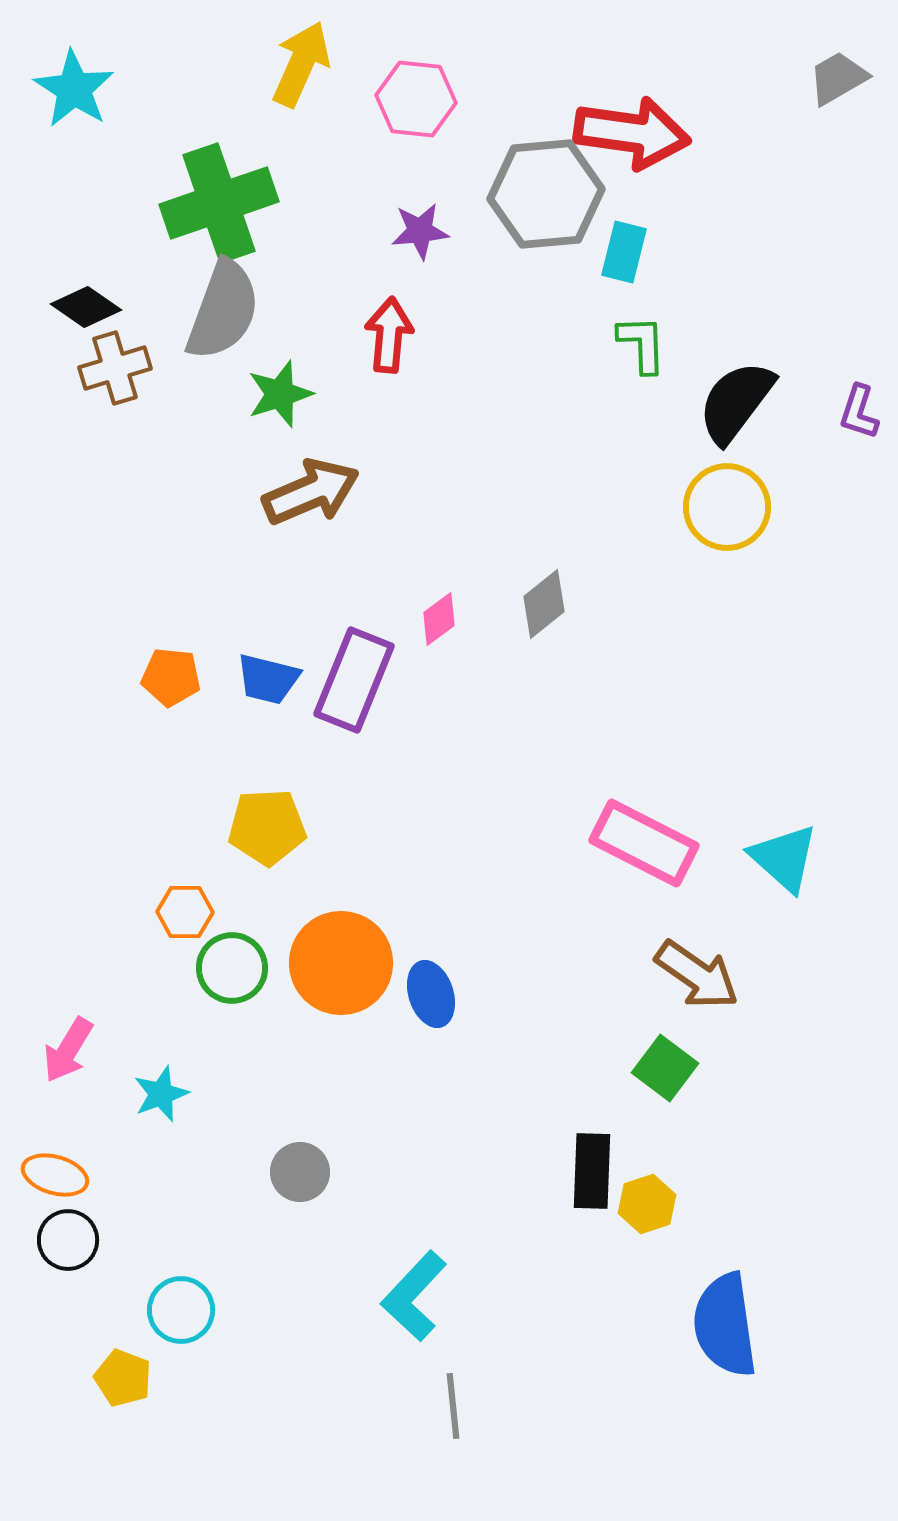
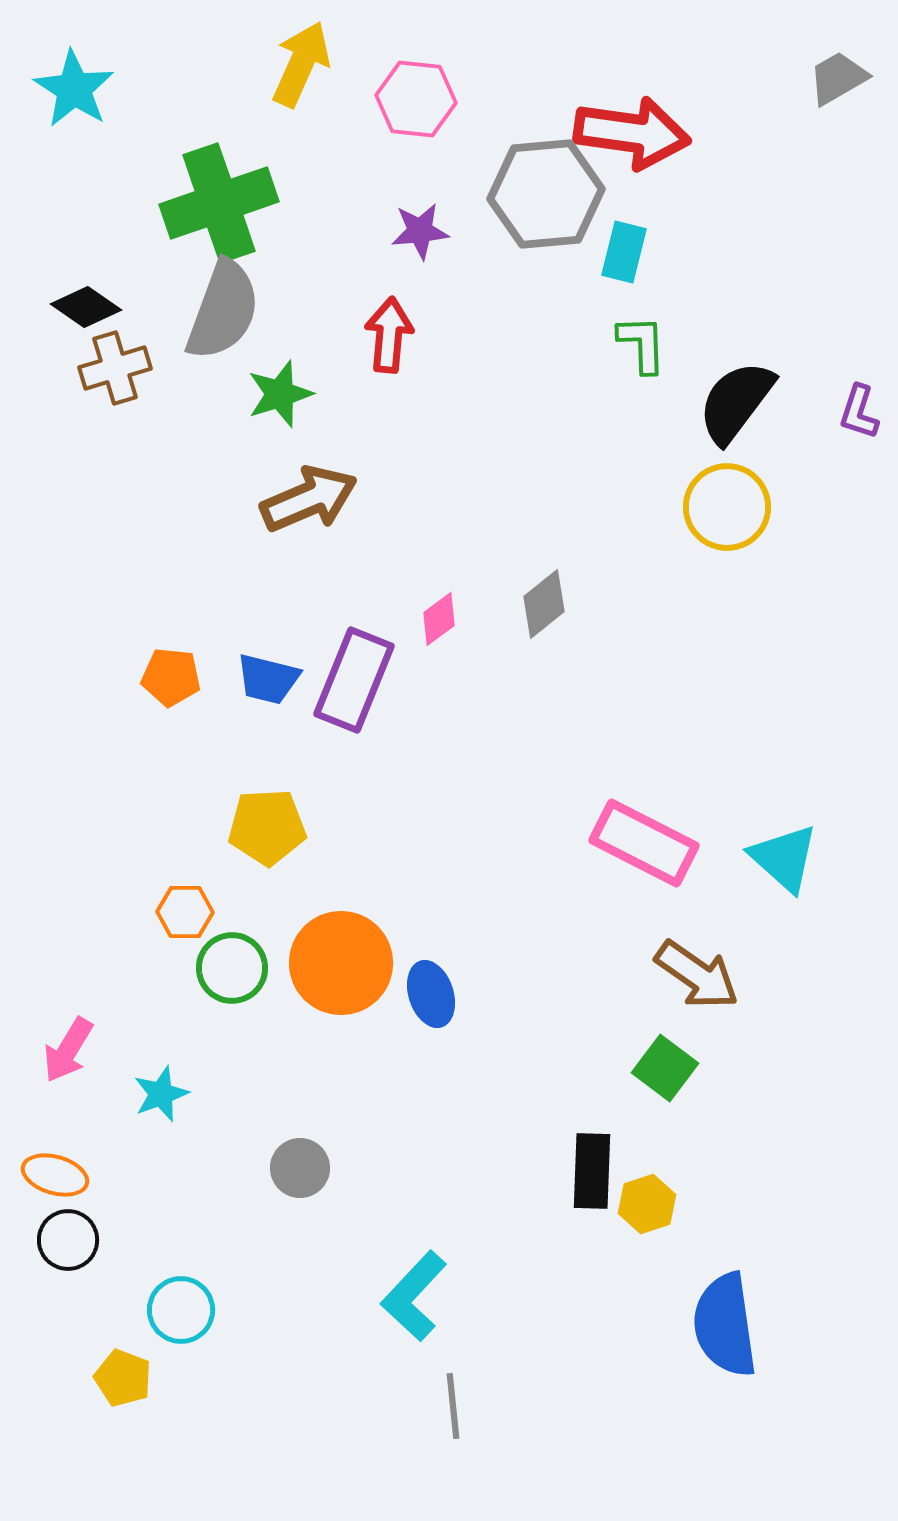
brown arrow at (311, 492): moved 2 px left, 7 px down
gray circle at (300, 1172): moved 4 px up
